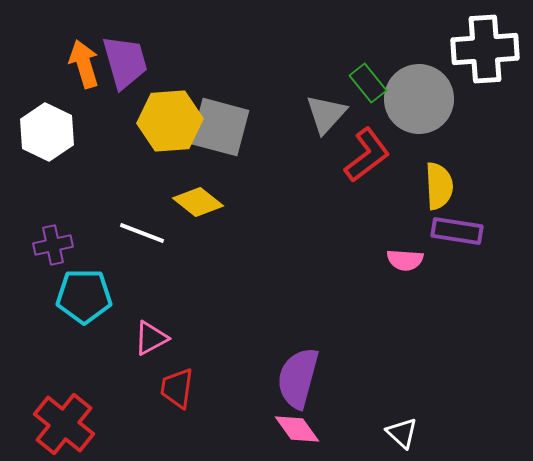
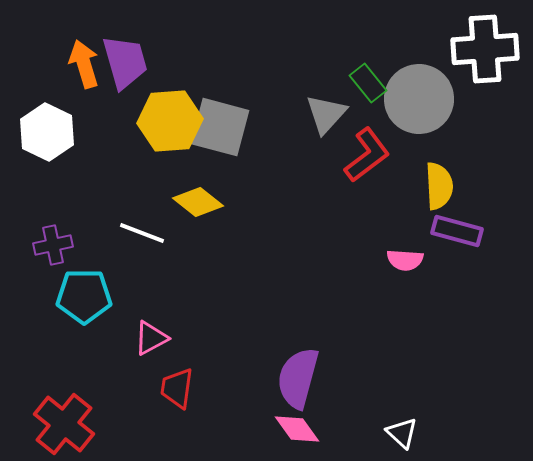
purple rectangle: rotated 6 degrees clockwise
